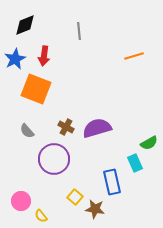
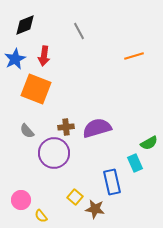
gray line: rotated 24 degrees counterclockwise
brown cross: rotated 35 degrees counterclockwise
purple circle: moved 6 px up
pink circle: moved 1 px up
